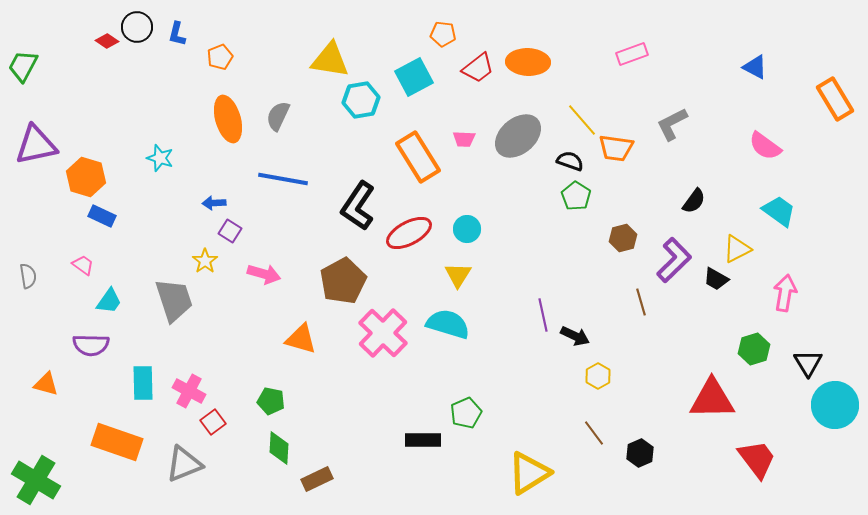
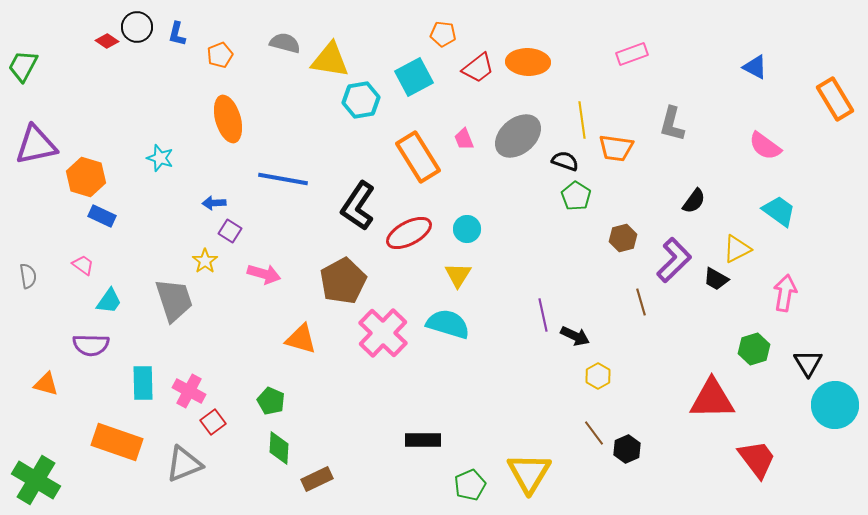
orange pentagon at (220, 57): moved 2 px up
gray semicircle at (278, 116): moved 7 px right, 73 px up; rotated 80 degrees clockwise
yellow line at (582, 120): rotated 33 degrees clockwise
gray L-shape at (672, 124): rotated 48 degrees counterclockwise
pink trapezoid at (464, 139): rotated 65 degrees clockwise
black semicircle at (570, 161): moved 5 px left
green pentagon at (271, 401): rotated 12 degrees clockwise
green pentagon at (466, 413): moved 4 px right, 72 px down
black hexagon at (640, 453): moved 13 px left, 4 px up
yellow triangle at (529, 473): rotated 27 degrees counterclockwise
